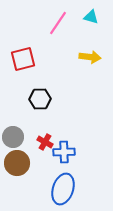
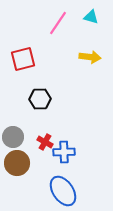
blue ellipse: moved 2 px down; rotated 52 degrees counterclockwise
